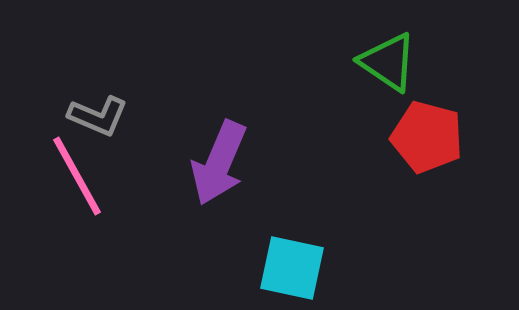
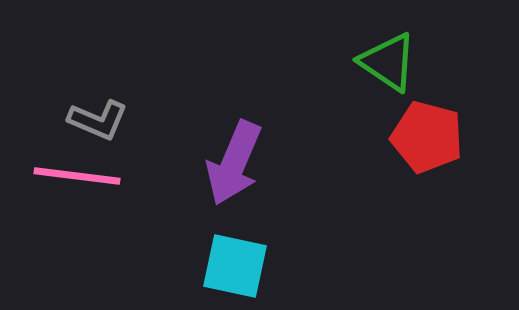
gray L-shape: moved 4 px down
purple arrow: moved 15 px right
pink line: rotated 54 degrees counterclockwise
cyan square: moved 57 px left, 2 px up
